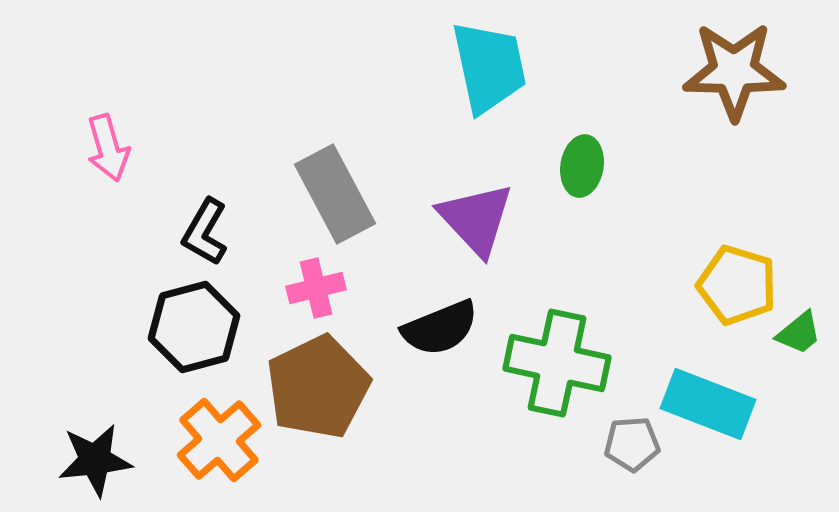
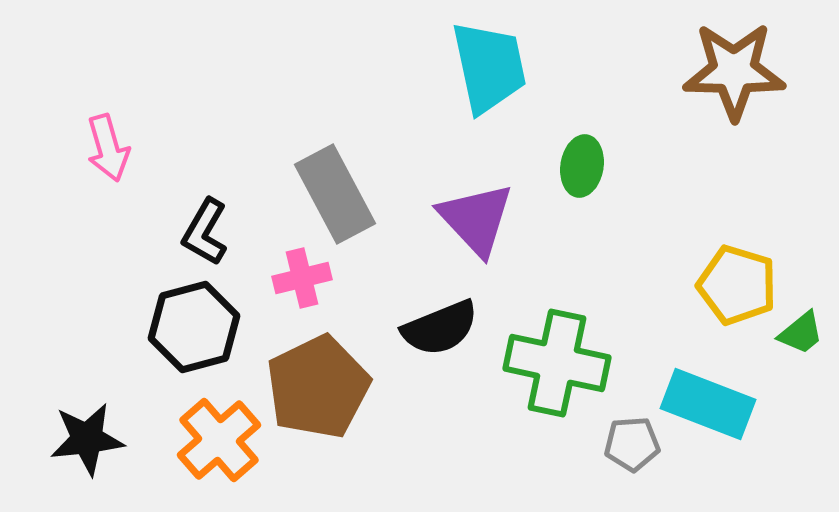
pink cross: moved 14 px left, 10 px up
green trapezoid: moved 2 px right
black star: moved 8 px left, 21 px up
